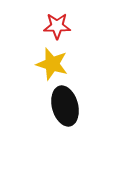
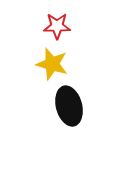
black ellipse: moved 4 px right
